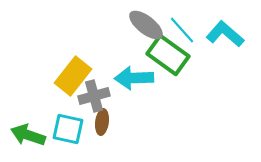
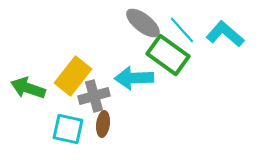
gray ellipse: moved 3 px left, 2 px up
brown ellipse: moved 1 px right, 2 px down
green arrow: moved 47 px up
